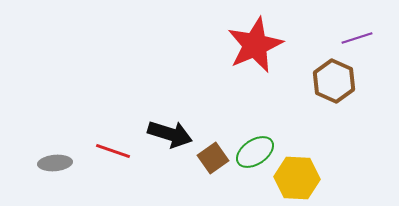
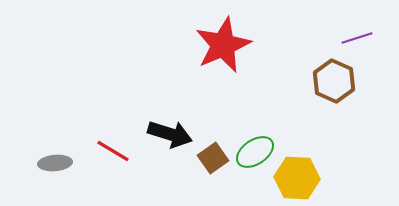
red star: moved 32 px left
red line: rotated 12 degrees clockwise
